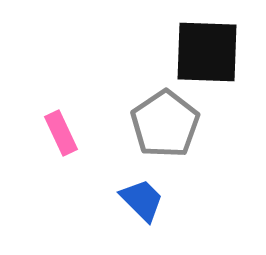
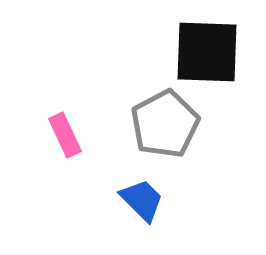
gray pentagon: rotated 6 degrees clockwise
pink rectangle: moved 4 px right, 2 px down
